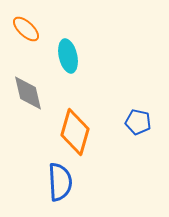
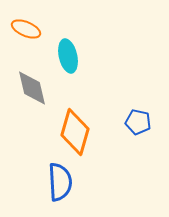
orange ellipse: rotated 20 degrees counterclockwise
gray diamond: moved 4 px right, 5 px up
